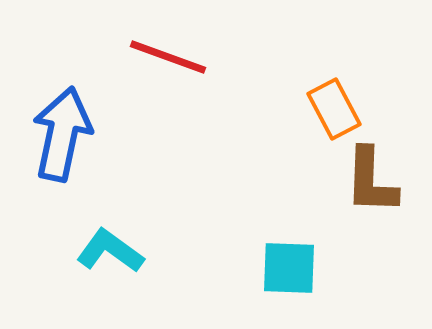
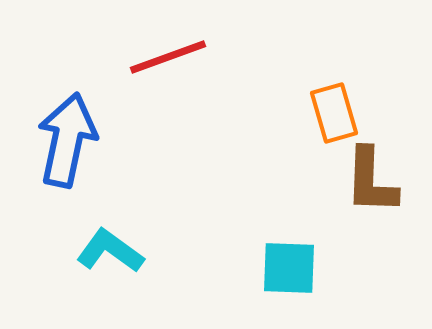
red line: rotated 40 degrees counterclockwise
orange rectangle: moved 4 px down; rotated 12 degrees clockwise
blue arrow: moved 5 px right, 6 px down
